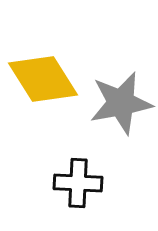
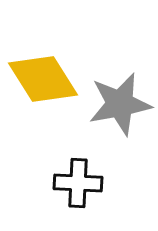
gray star: moved 1 px left, 1 px down
